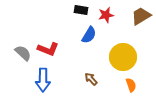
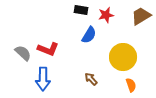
blue arrow: moved 1 px up
